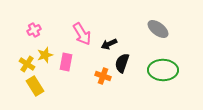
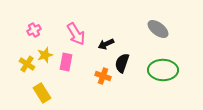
pink arrow: moved 6 px left
black arrow: moved 3 px left
yellow rectangle: moved 7 px right, 7 px down
